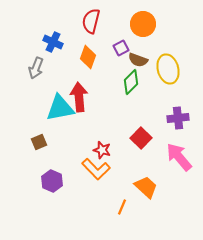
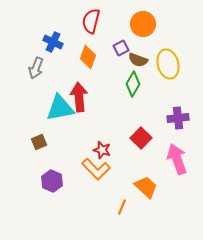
yellow ellipse: moved 5 px up
green diamond: moved 2 px right, 2 px down; rotated 15 degrees counterclockwise
pink arrow: moved 2 px left, 2 px down; rotated 20 degrees clockwise
